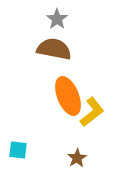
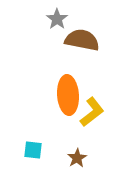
brown semicircle: moved 28 px right, 9 px up
orange ellipse: moved 1 px up; rotated 18 degrees clockwise
cyan square: moved 15 px right
